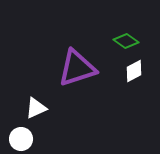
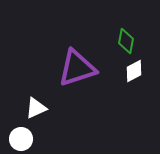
green diamond: rotated 65 degrees clockwise
